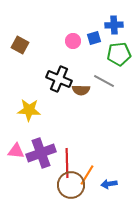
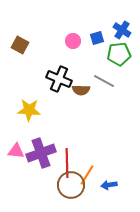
blue cross: moved 8 px right, 5 px down; rotated 36 degrees clockwise
blue square: moved 3 px right
blue arrow: moved 1 px down
